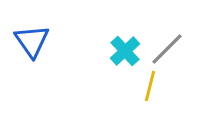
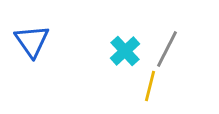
gray line: rotated 18 degrees counterclockwise
